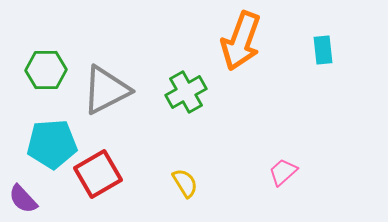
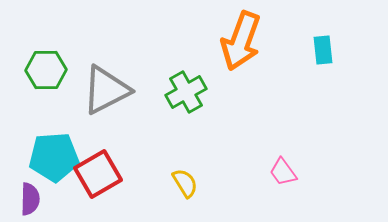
cyan pentagon: moved 2 px right, 13 px down
pink trapezoid: rotated 84 degrees counterclockwise
purple semicircle: moved 7 px right; rotated 136 degrees counterclockwise
